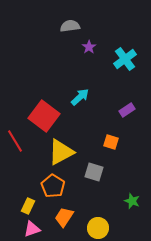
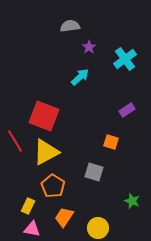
cyan arrow: moved 20 px up
red square: rotated 16 degrees counterclockwise
yellow triangle: moved 15 px left
pink triangle: rotated 30 degrees clockwise
